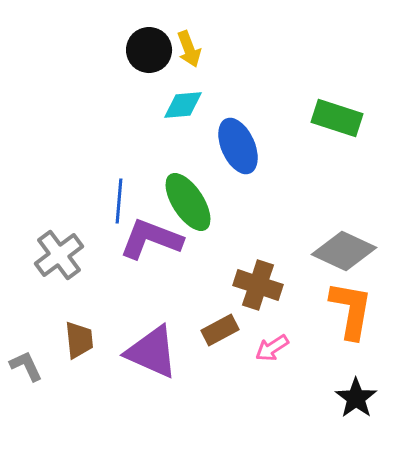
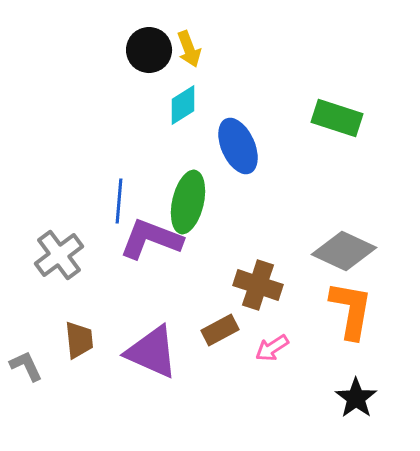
cyan diamond: rotated 27 degrees counterclockwise
green ellipse: rotated 46 degrees clockwise
